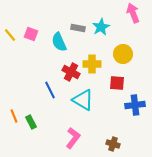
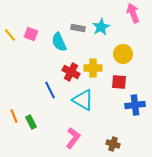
yellow cross: moved 1 px right, 4 px down
red square: moved 2 px right, 1 px up
